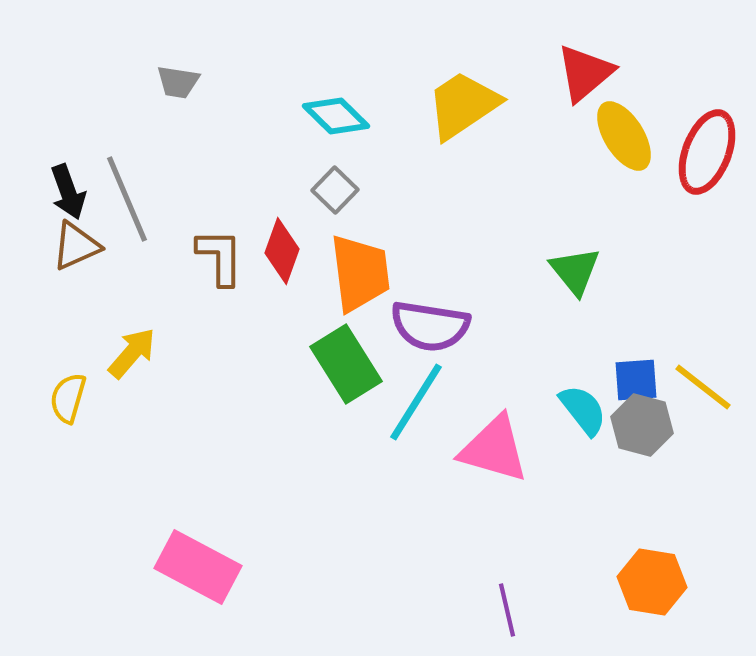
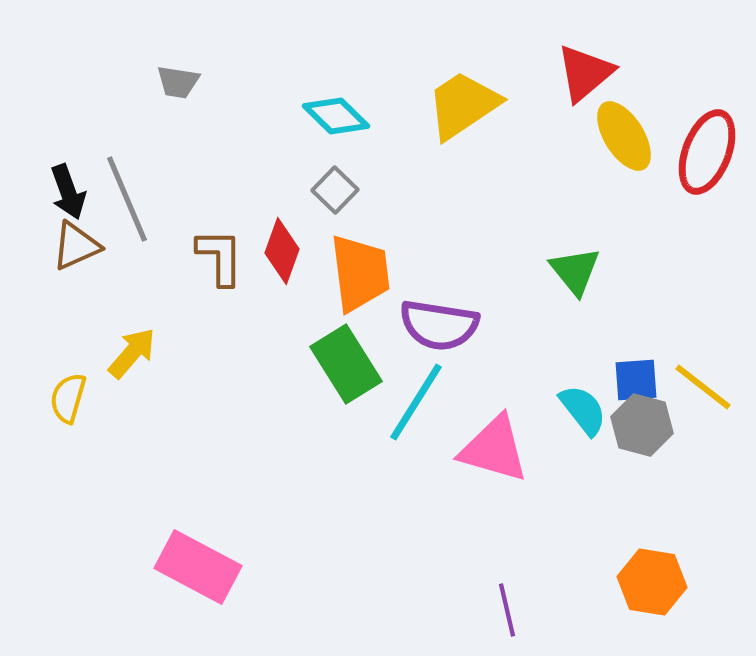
purple semicircle: moved 9 px right, 1 px up
